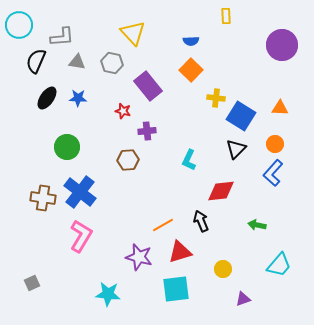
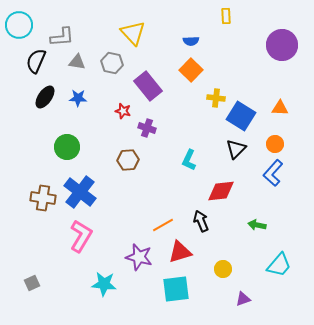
black ellipse: moved 2 px left, 1 px up
purple cross: moved 3 px up; rotated 24 degrees clockwise
cyan star: moved 4 px left, 10 px up
